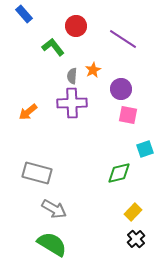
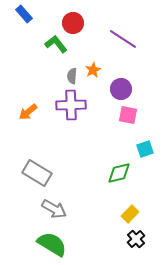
red circle: moved 3 px left, 3 px up
green L-shape: moved 3 px right, 3 px up
purple cross: moved 1 px left, 2 px down
gray rectangle: rotated 16 degrees clockwise
yellow rectangle: moved 3 px left, 2 px down
